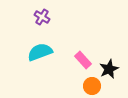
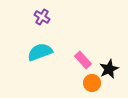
orange circle: moved 3 px up
